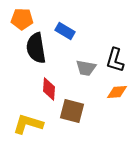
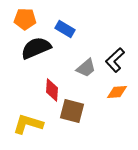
orange pentagon: moved 3 px right
blue rectangle: moved 2 px up
black semicircle: rotated 76 degrees clockwise
black L-shape: rotated 30 degrees clockwise
gray trapezoid: rotated 50 degrees counterclockwise
red diamond: moved 3 px right, 1 px down
